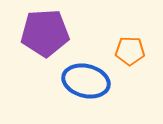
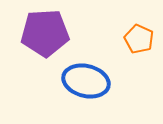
orange pentagon: moved 9 px right, 12 px up; rotated 24 degrees clockwise
